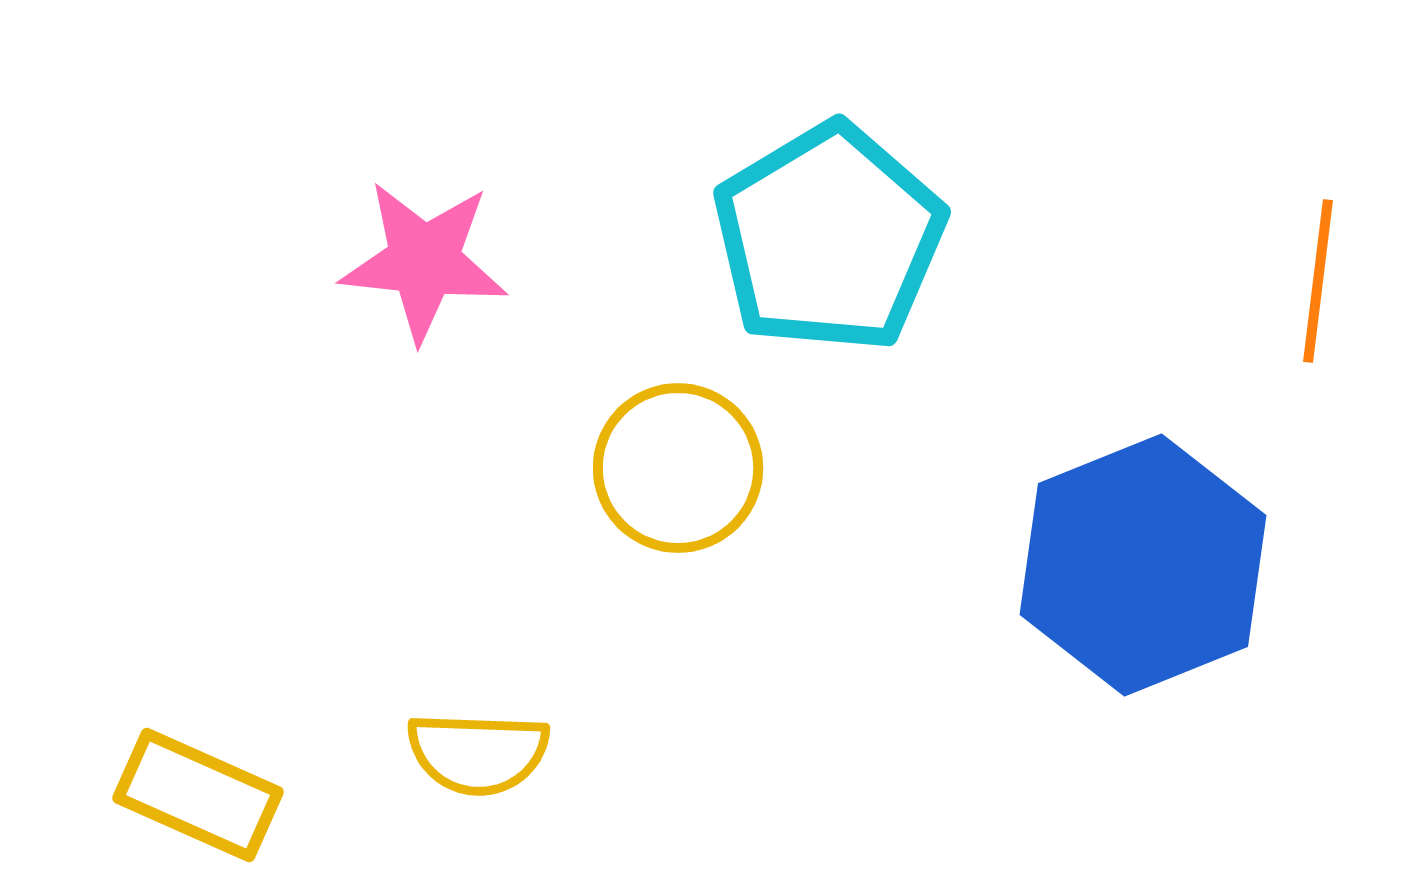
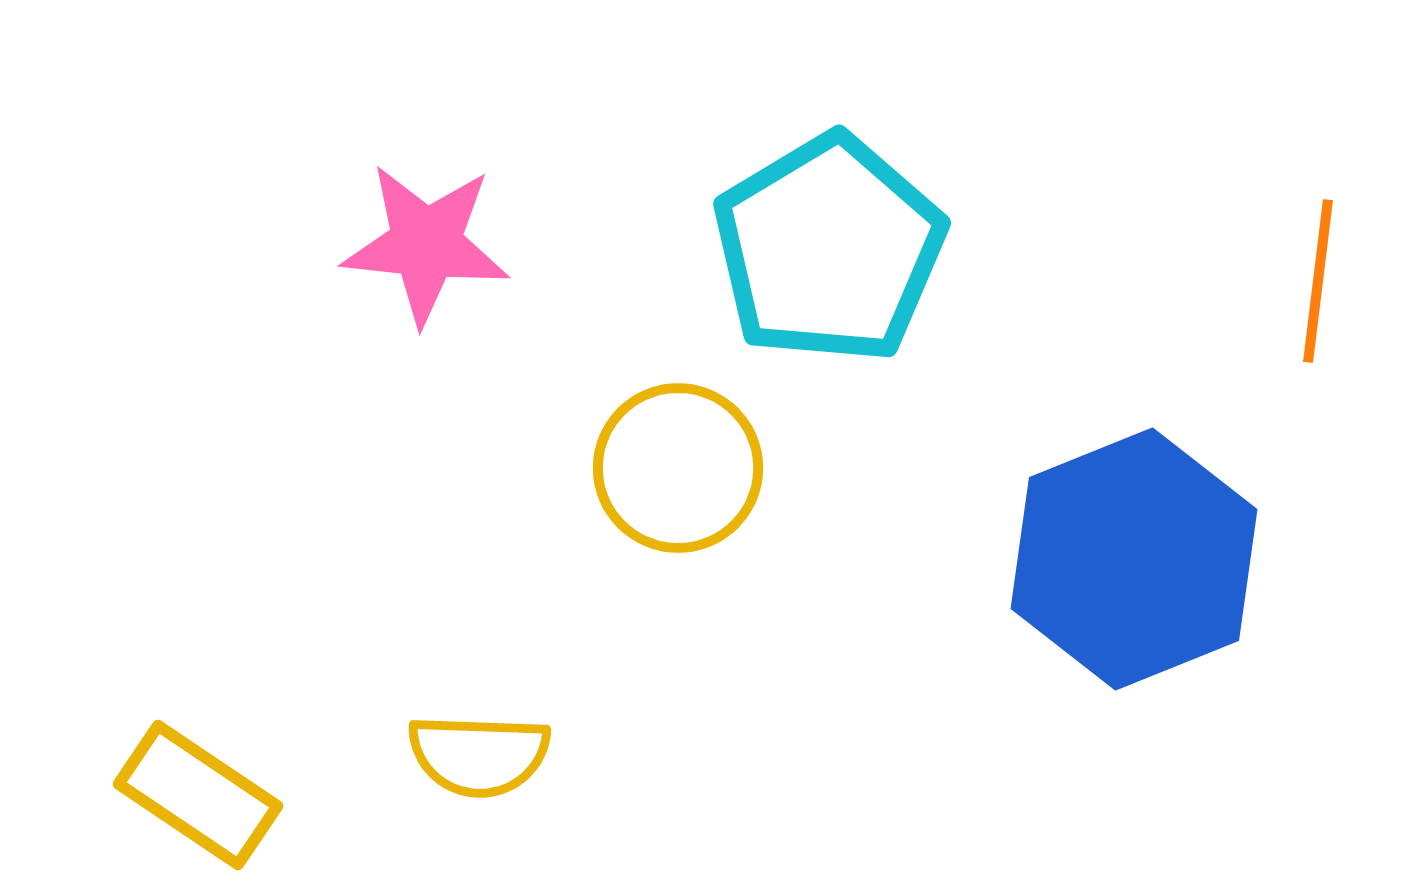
cyan pentagon: moved 11 px down
pink star: moved 2 px right, 17 px up
blue hexagon: moved 9 px left, 6 px up
yellow semicircle: moved 1 px right, 2 px down
yellow rectangle: rotated 10 degrees clockwise
